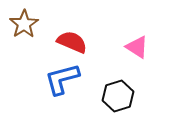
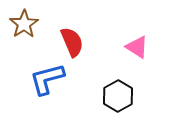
red semicircle: rotated 44 degrees clockwise
blue L-shape: moved 15 px left
black hexagon: rotated 12 degrees counterclockwise
